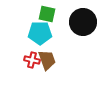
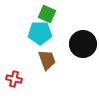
green square: rotated 12 degrees clockwise
black circle: moved 22 px down
red cross: moved 18 px left, 19 px down
